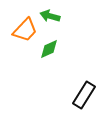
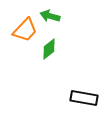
green diamond: rotated 15 degrees counterclockwise
black rectangle: moved 3 px down; rotated 68 degrees clockwise
